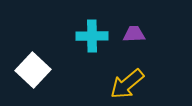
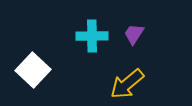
purple trapezoid: rotated 55 degrees counterclockwise
